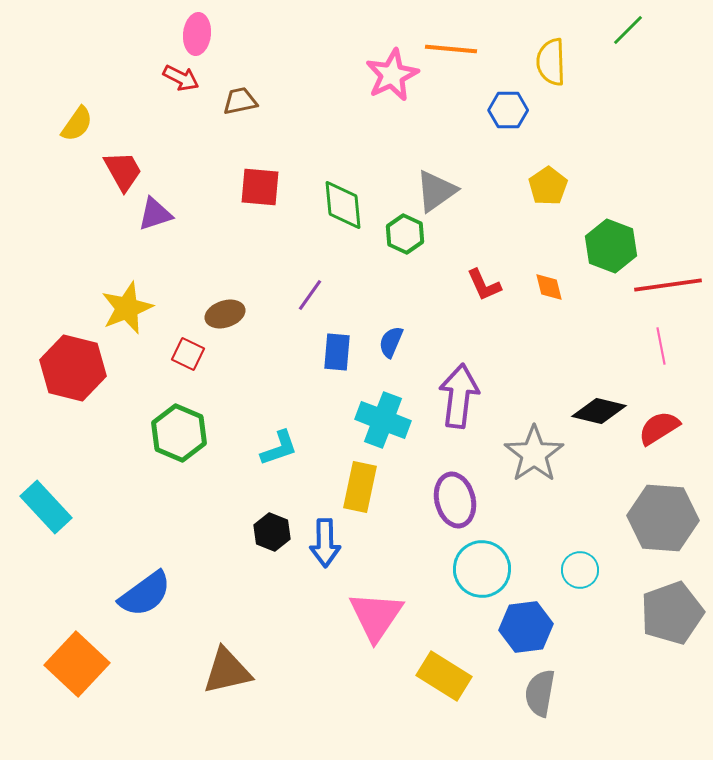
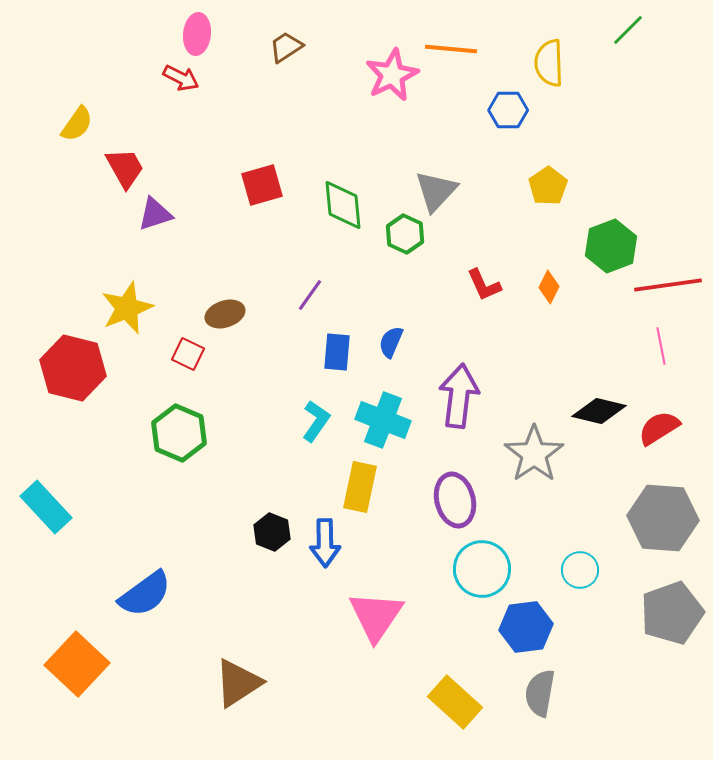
yellow semicircle at (551, 62): moved 2 px left, 1 px down
brown trapezoid at (240, 101): moved 46 px right, 54 px up; rotated 21 degrees counterclockwise
red trapezoid at (123, 171): moved 2 px right, 3 px up
red square at (260, 187): moved 2 px right, 2 px up; rotated 21 degrees counterclockwise
gray triangle at (436, 191): rotated 12 degrees counterclockwise
green hexagon at (611, 246): rotated 18 degrees clockwise
orange diamond at (549, 287): rotated 40 degrees clockwise
cyan L-shape at (279, 448): moved 37 px right, 27 px up; rotated 36 degrees counterclockwise
brown triangle at (227, 671): moved 11 px right, 12 px down; rotated 20 degrees counterclockwise
yellow rectangle at (444, 676): moved 11 px right, 26 px down; rotated 10 degrees clockwise
